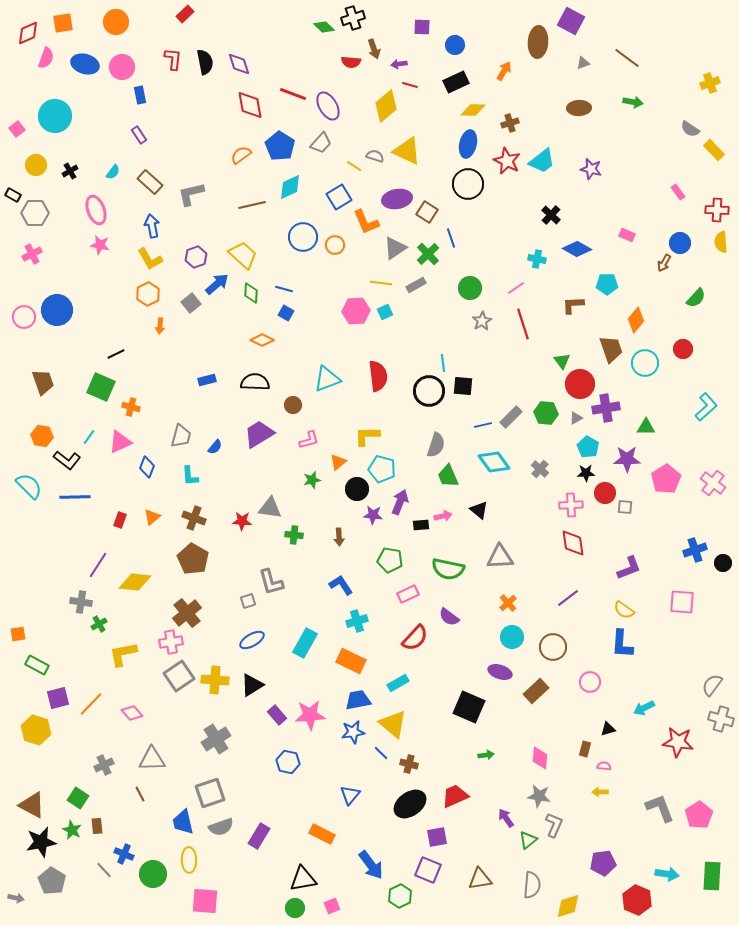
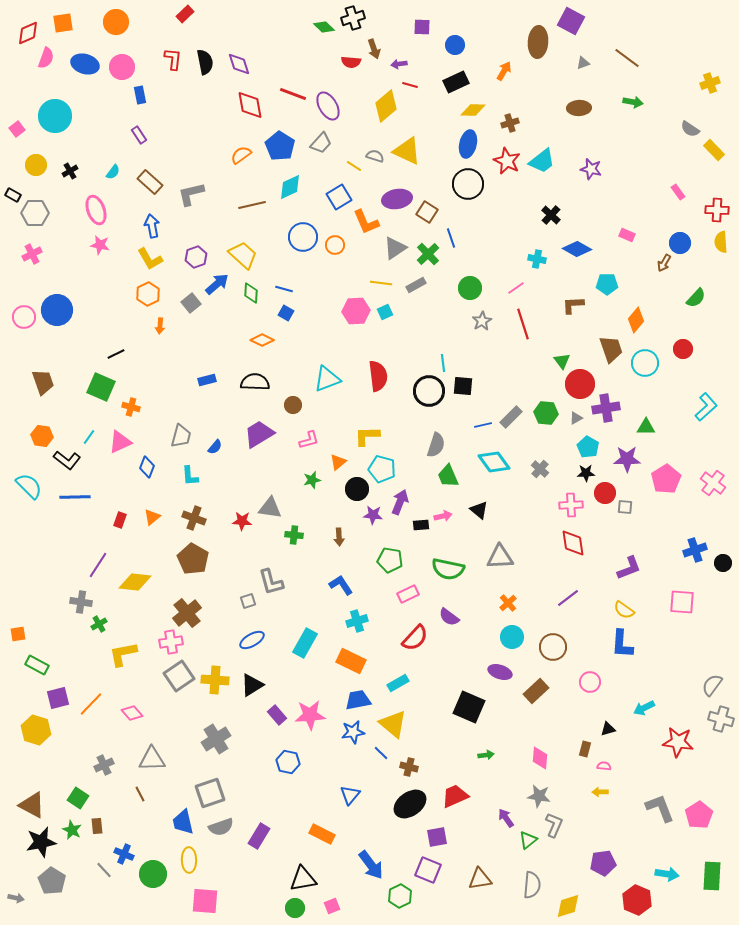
brown cross at (409, 764): moved 3 px down
